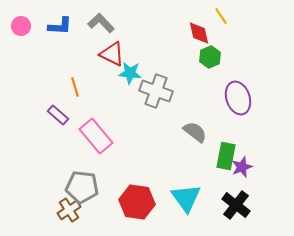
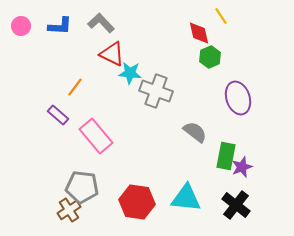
orange line: rotated 54 degrees clockwise
cyan triangle: rotated 48 degrees counterclockwise
